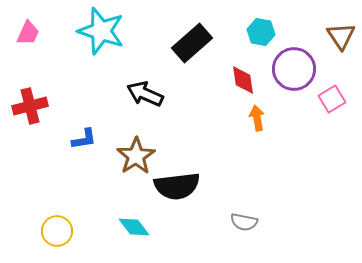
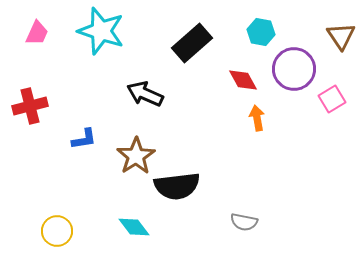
pink trapezoid: moved 9 px right
red diamond: rotated 20 degrees counterclockwise
